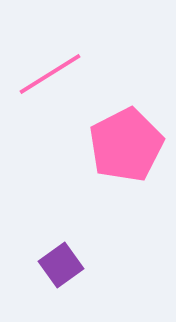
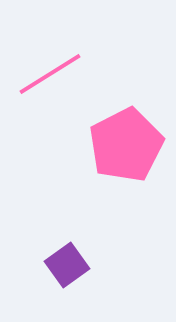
purple square: moved 6 px right
